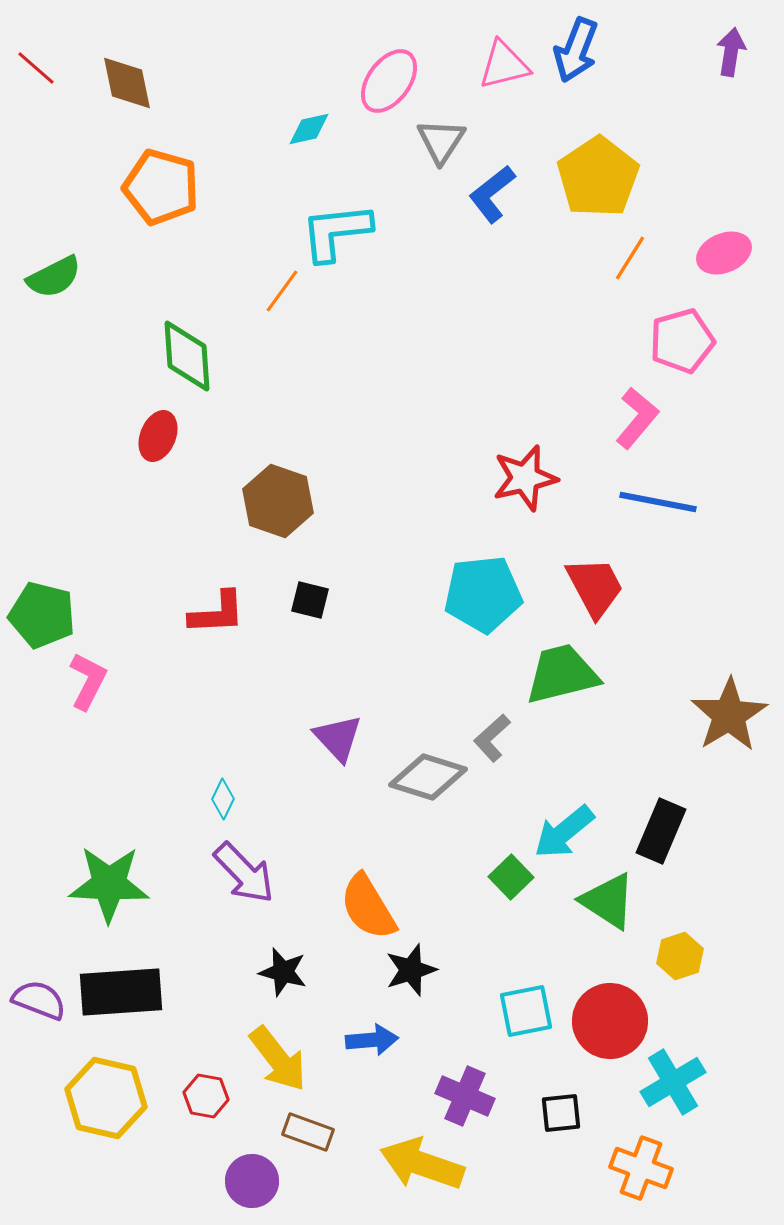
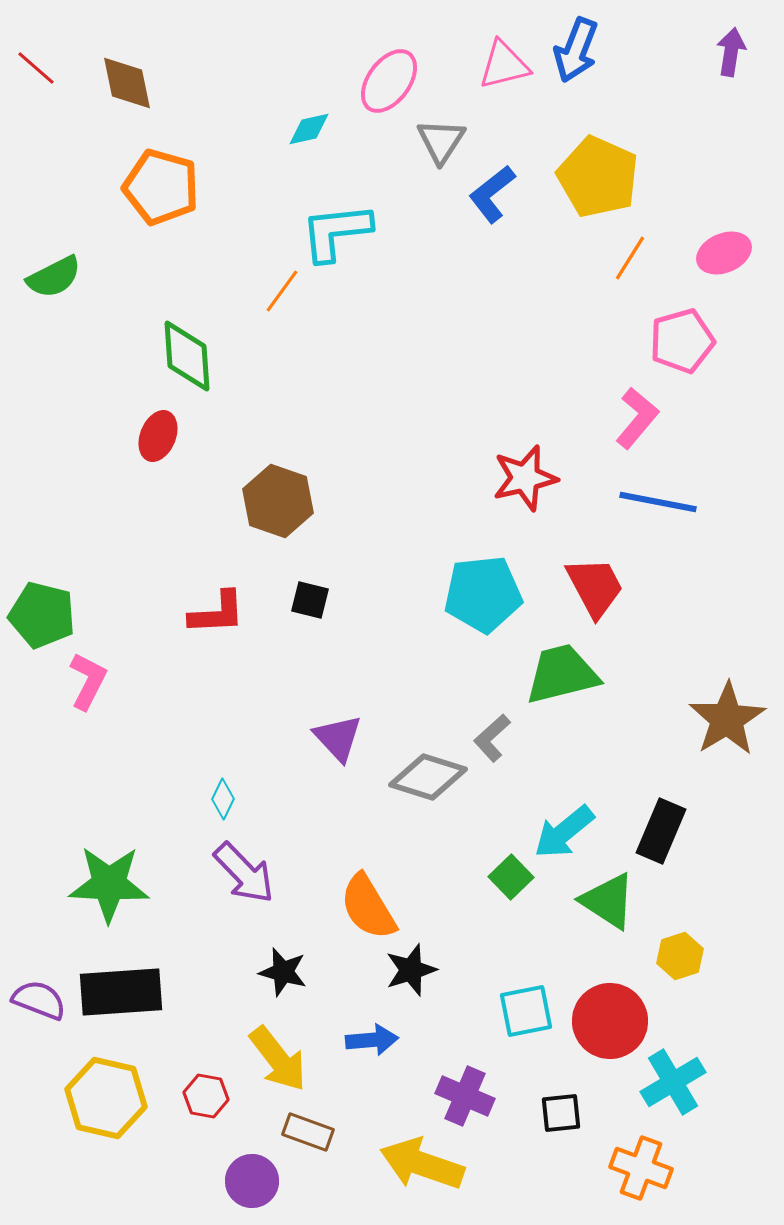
yellow pentagon at (598, 177): rotated 14 degrees counterclockwise
brown star at (729, 715): moved 2 px left, 4 px down
